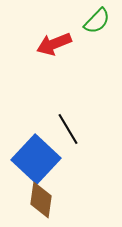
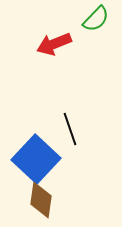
green semicircle: moved 1 px left, 2 px up
black line: moved 2 px right; rotated 12 degrees clockwise
